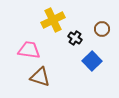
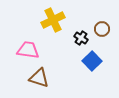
black cross: moved 6 px right
pink trapezoid: moved 1 px left
brown triangle: moved 1 px left, 1 px down
